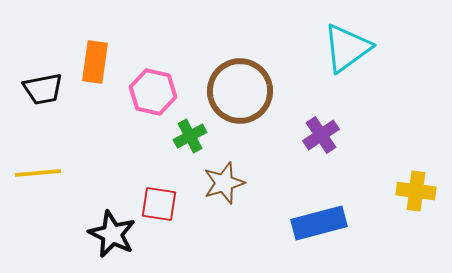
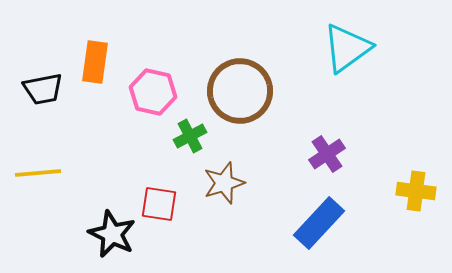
purple cross: moved 6 px right, 19 px down
blue rectangle: rotated 32 degrees counterclockwise
